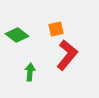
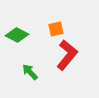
green diamond: rotated 10 degrees counterclockwise
green arrow: rotated 48 degrees counterclockwise
